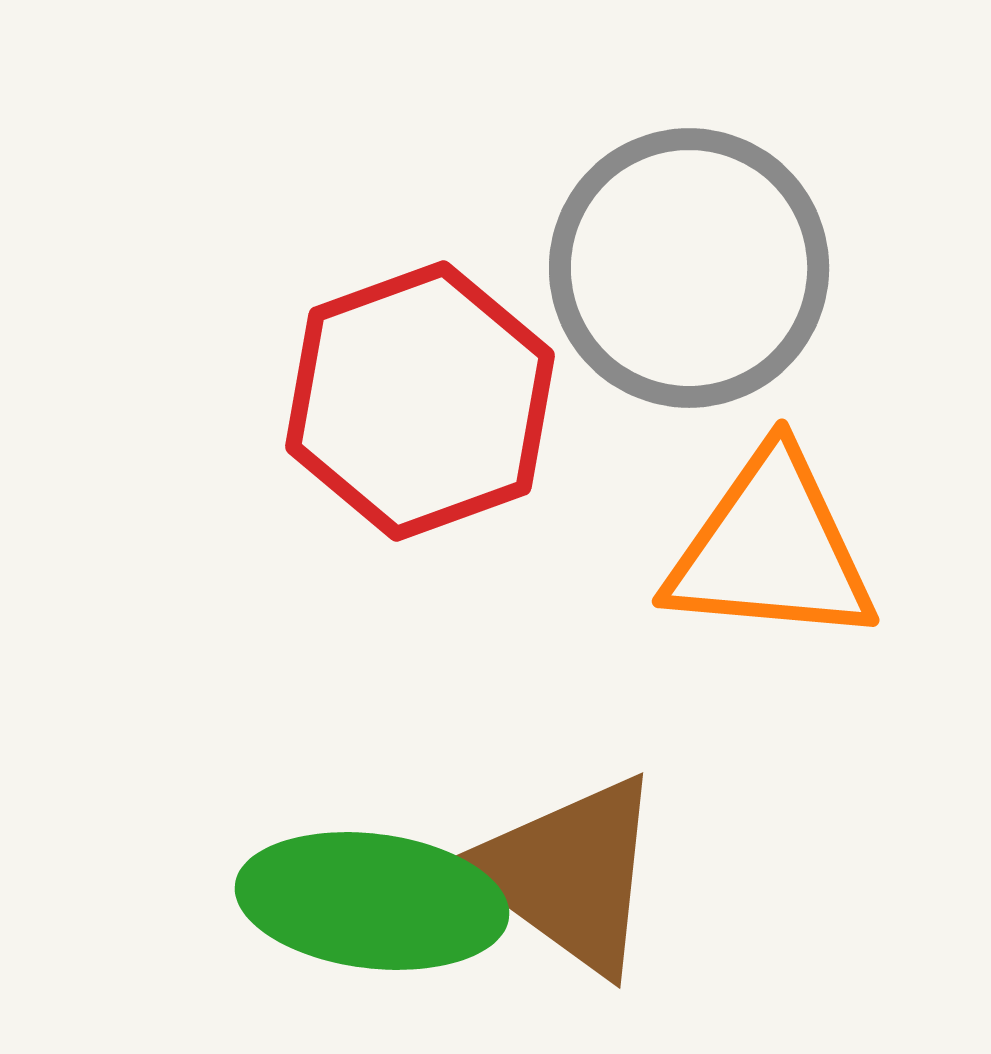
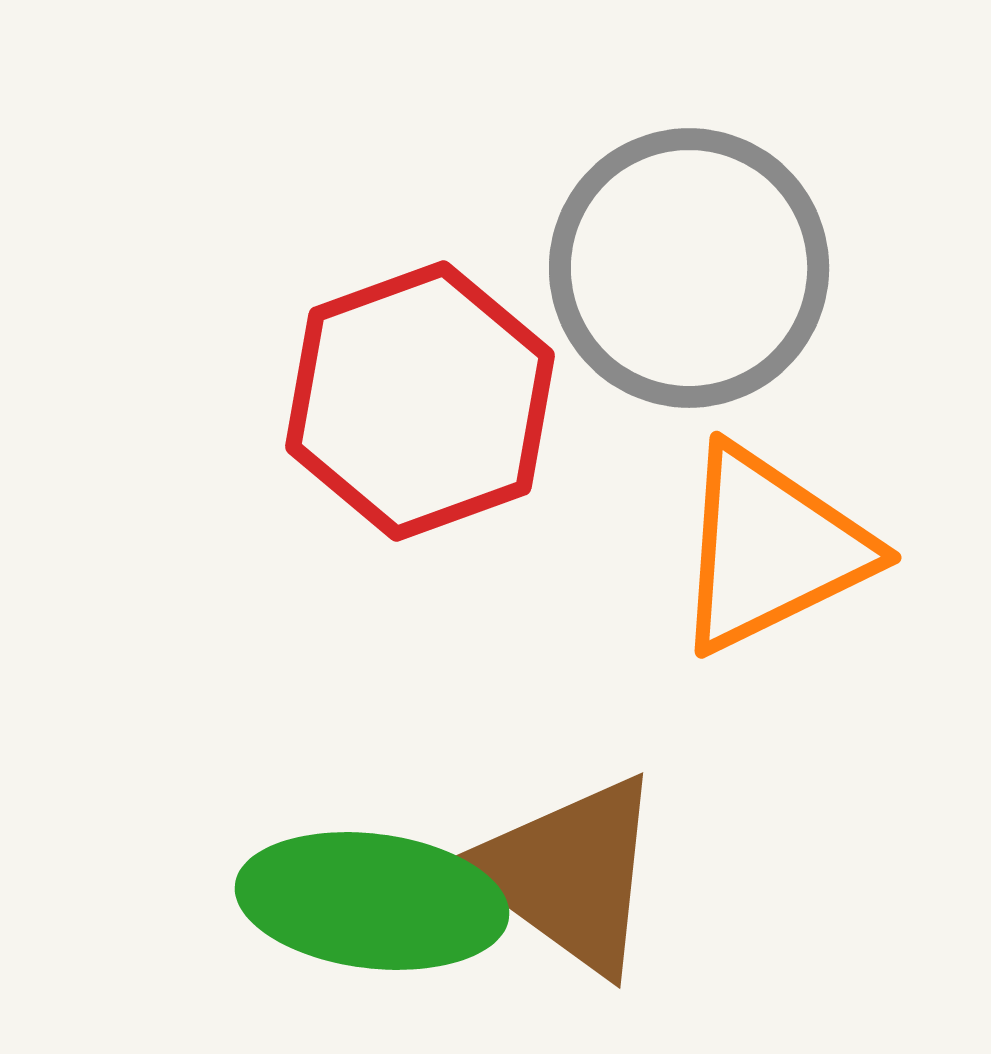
orange triangle: rotated 31 degrees counterclockwise
